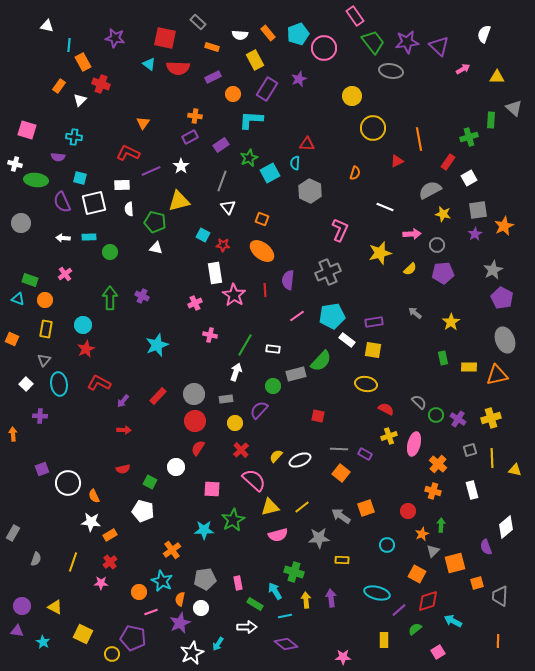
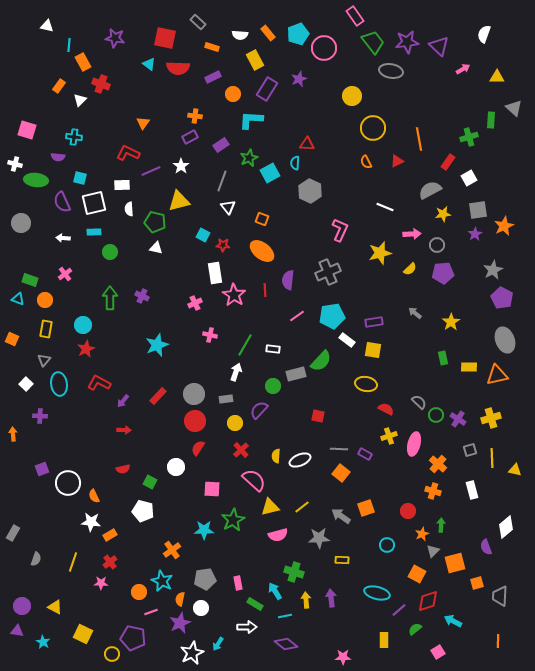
orange semicircle at (355, 173): moved 11 px right, 11 px up; rotated 136 degrees clockwise
yellow star at (443, 214): rotated 21 degrees counterclockwise
cyan rectangle at (89, 237): moved 5 px right, 5 px up
yellow semicircle at (276, 456): rotated 40 degrees counterclockwise
